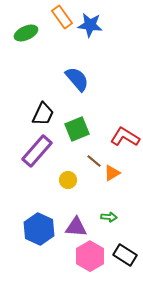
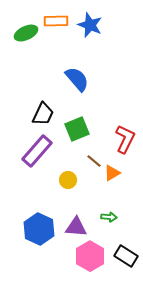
orange rectangle: moved 6 px left, 4 px down; rotated 55 degrees counterclockwise
blue star: rotated 15 degrees clockwise
red L-shape: moved 2 px down; rotated 84 degrees clockwise
black rectangle: moved 1 px right, 1 px down
